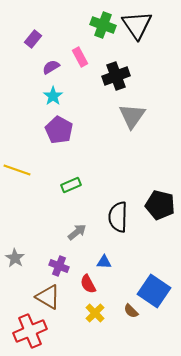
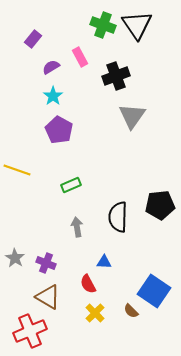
black pentagon: rotated 20 degrees counterclockwise
gray arrow: moved 5 px up; rotated 60 degrees counterclockwise
purple cross: moved 13 px left, 3 px up
